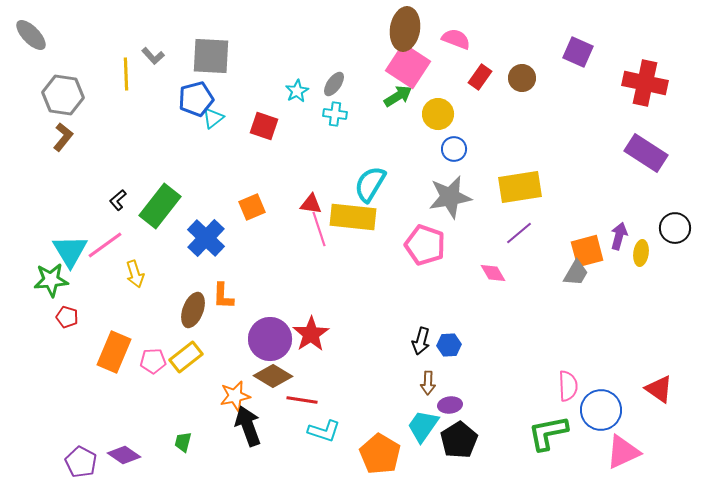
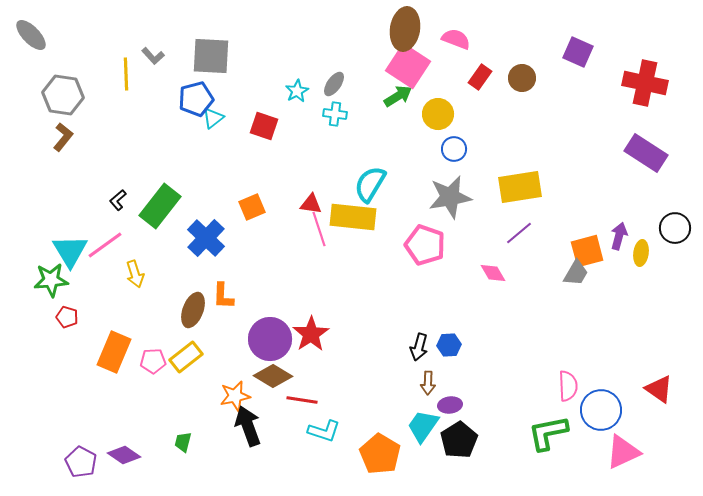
black arrow at (421, 341): moved 2 px left, 6 px down
